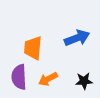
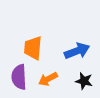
blue arrow: moved 13 px down
black star: rotated 18 degrees clockwise
